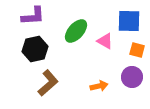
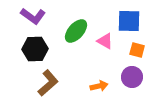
purple L-shape: rotated 40 degrees clockwise
black hexagon: rotated 10 degrees clockwise
